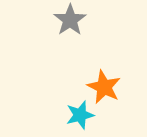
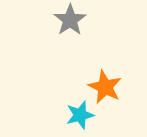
orange star: moved 1 px right
